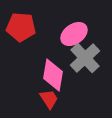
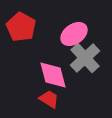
red pentagon: rotated 24 degrees clockwise
pink diamond: rotated 24 degrees counterclockwise
red trapezoid: rotated 25 degrees counterclockwise
